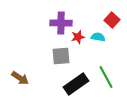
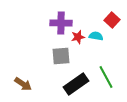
cyan semicircle: moved 2 px left, 1 px up
brown arrow: moved 3 px right, 6 px down
